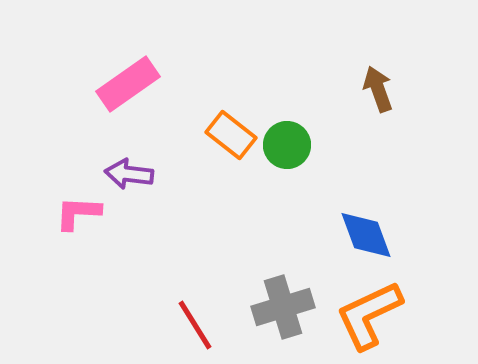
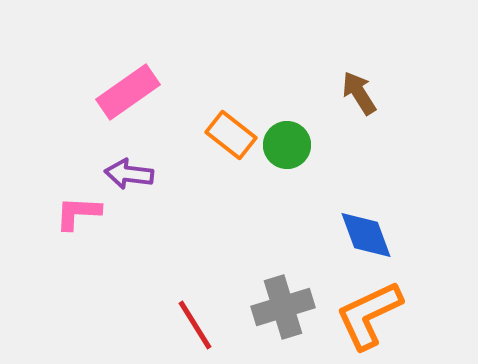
pink rectangle: moved 8 px down
brown arrow: moved 19 px left, 4 px down; rotated 12 degrees counterclockwise
